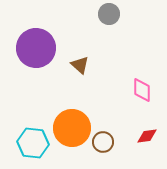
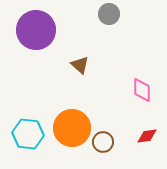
purple circle: moved 18 px up
cyan hexagon: moved 5 px left, 9 px up
